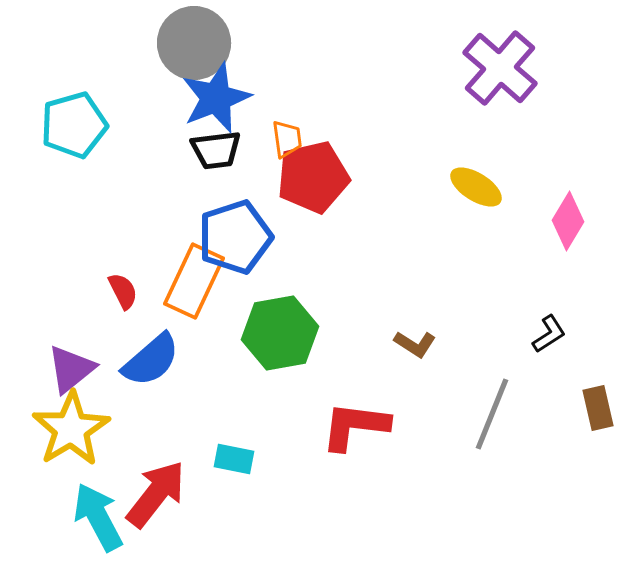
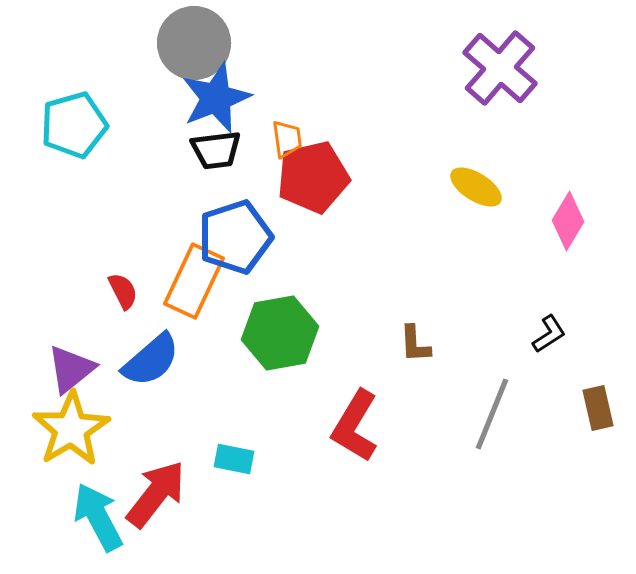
brown L-shape: rotated 54 degrees clockwise
red L-shape: rotated 66 degrees counterclockwise
